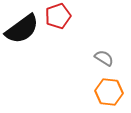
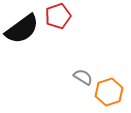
gray semicircle: moved 21 px left, 19 px down
orange hexagon: rotated 24 degrees counterclockwise
